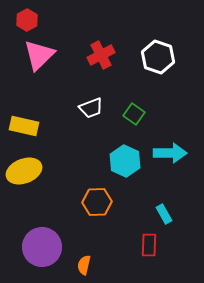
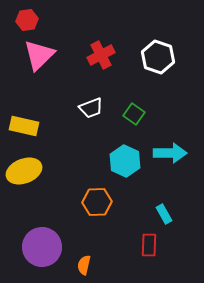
red hexagon: rotated 20 degrees clockwise
